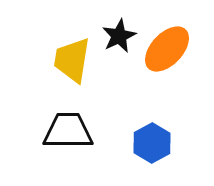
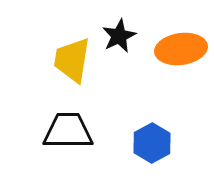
orange ellipse: moved 14 px right; rotated 39 degrees clockwise
